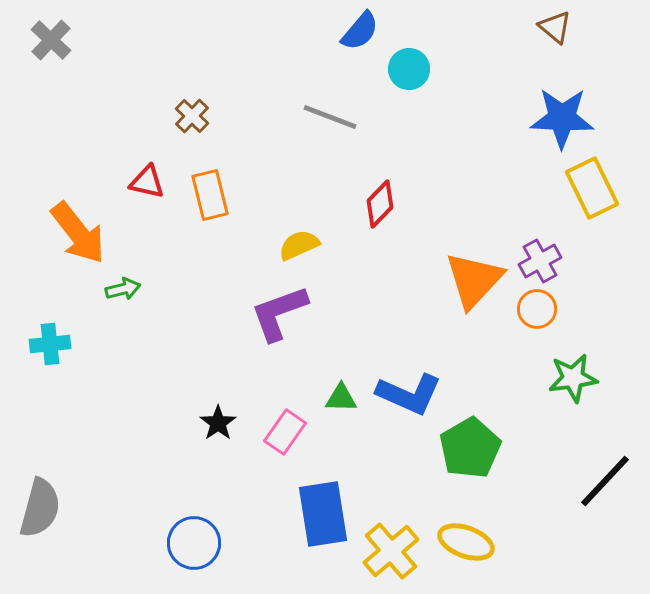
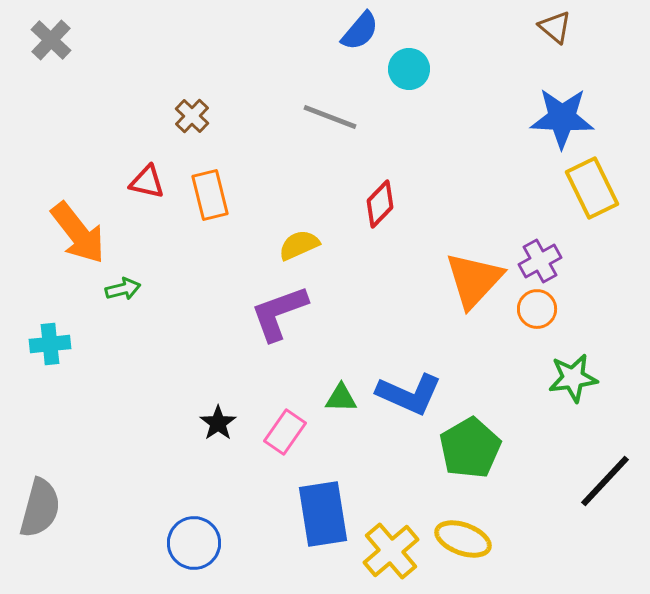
yellow ellipse: moved 3 px left, 3 px up
